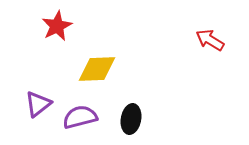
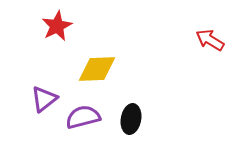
purple triangle: moved 6 px right, 5 px up
purple semicircle: moved 3 px right
